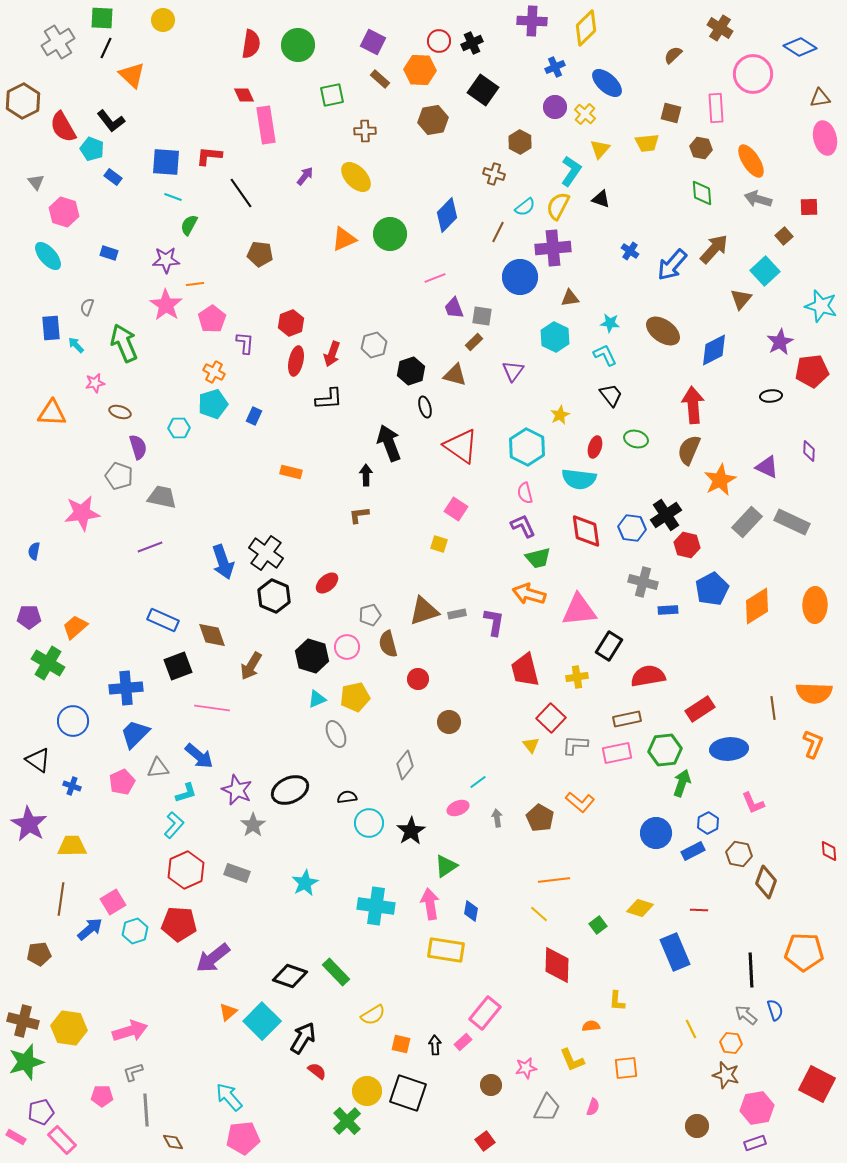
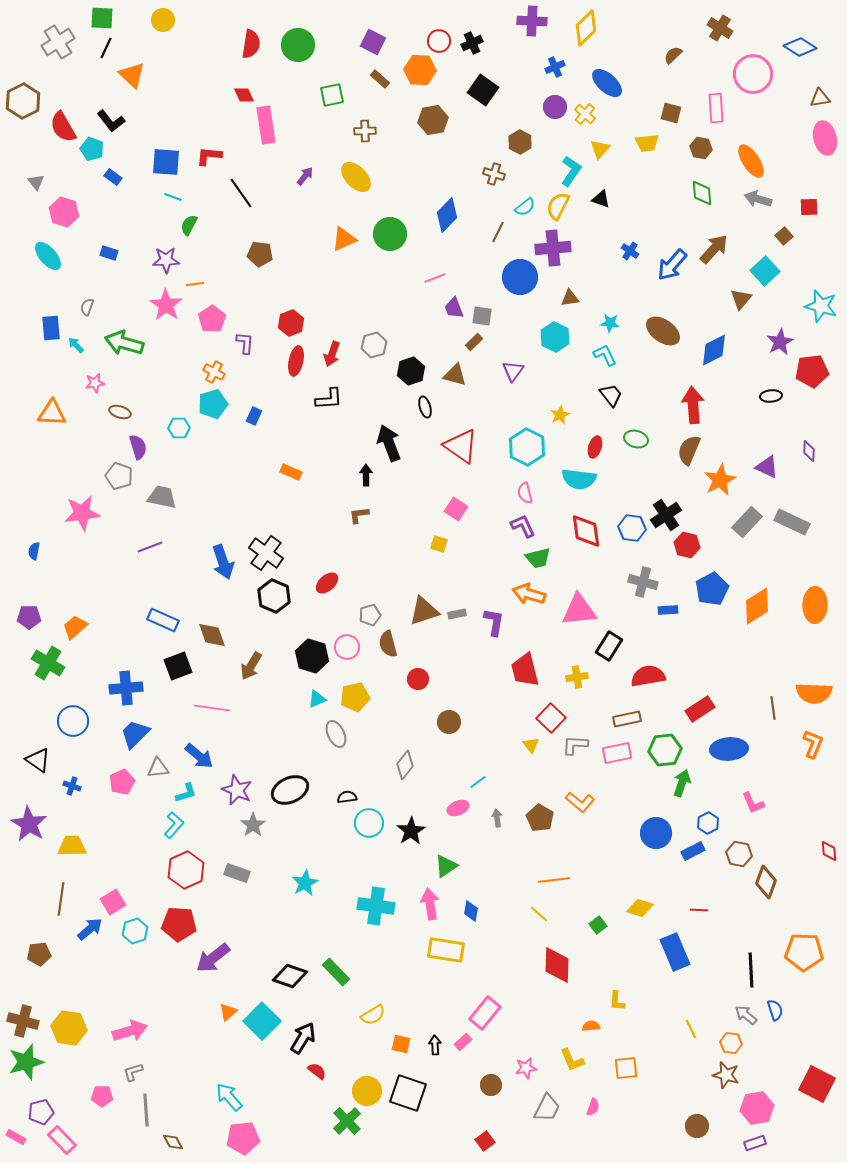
green arrow at (124, 343): rotated 51 degrees counterclockwise
orange rectangle at (291, 472): rotated 10 degrees clockwise
